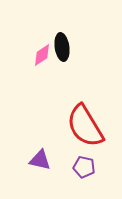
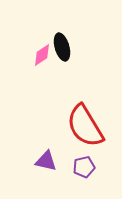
black ellipse: rotated 8 degrees counterclockwise
purple triangle: moved 6 px right, 1 px down
purple pentagon: rotated 25 degrees counterclockwise
